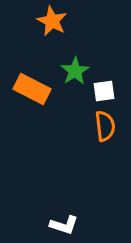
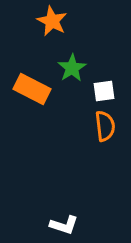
green star: moved 3 px left, 3 px up
